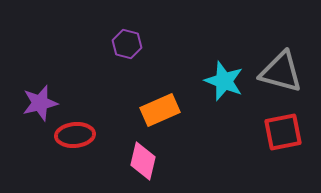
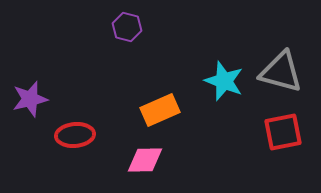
purple hexagon: moved 17 px up
purple star: moved 10 px left, 4 px up
pink diamond: moved 2 px right, 1 px up; rotated 75 degrees clockwise
